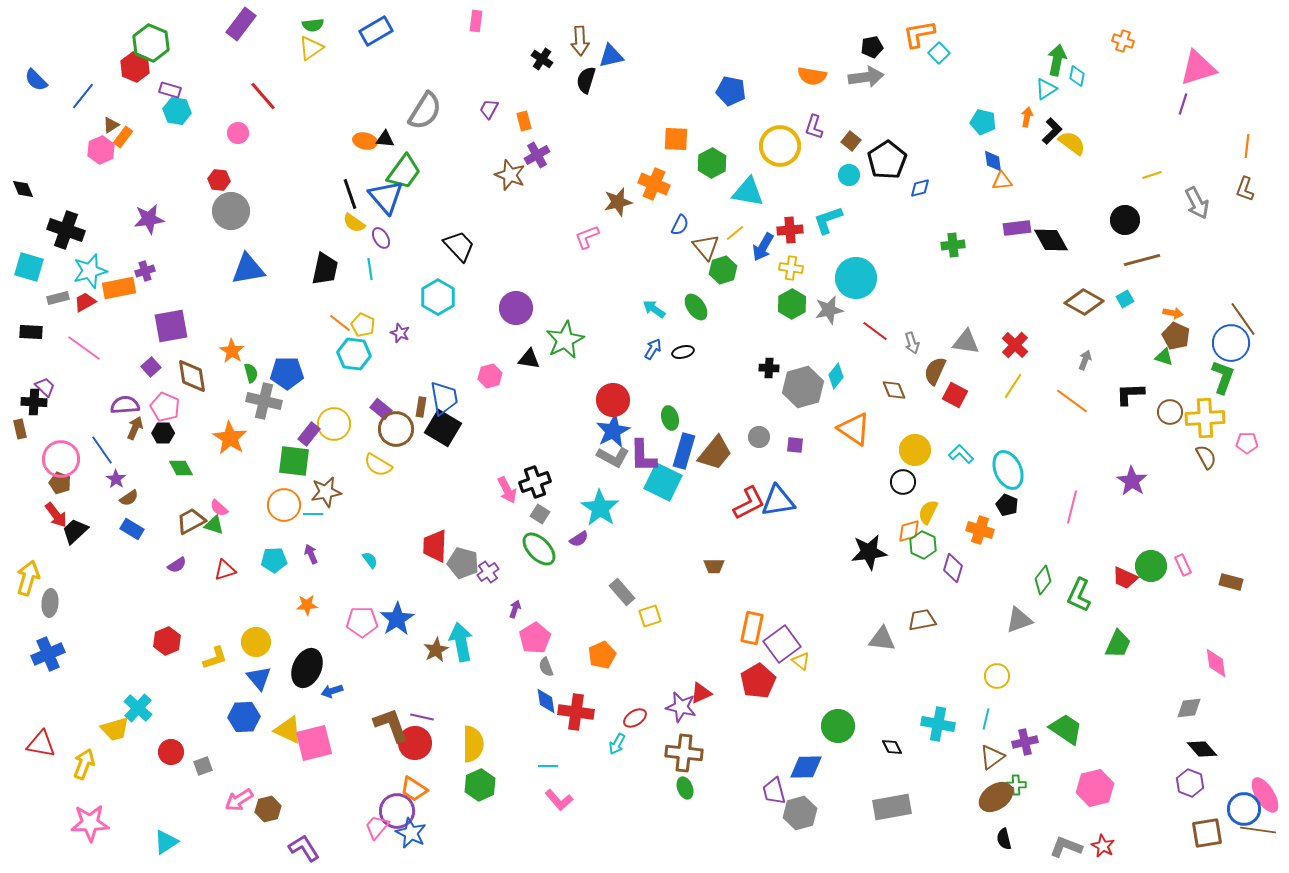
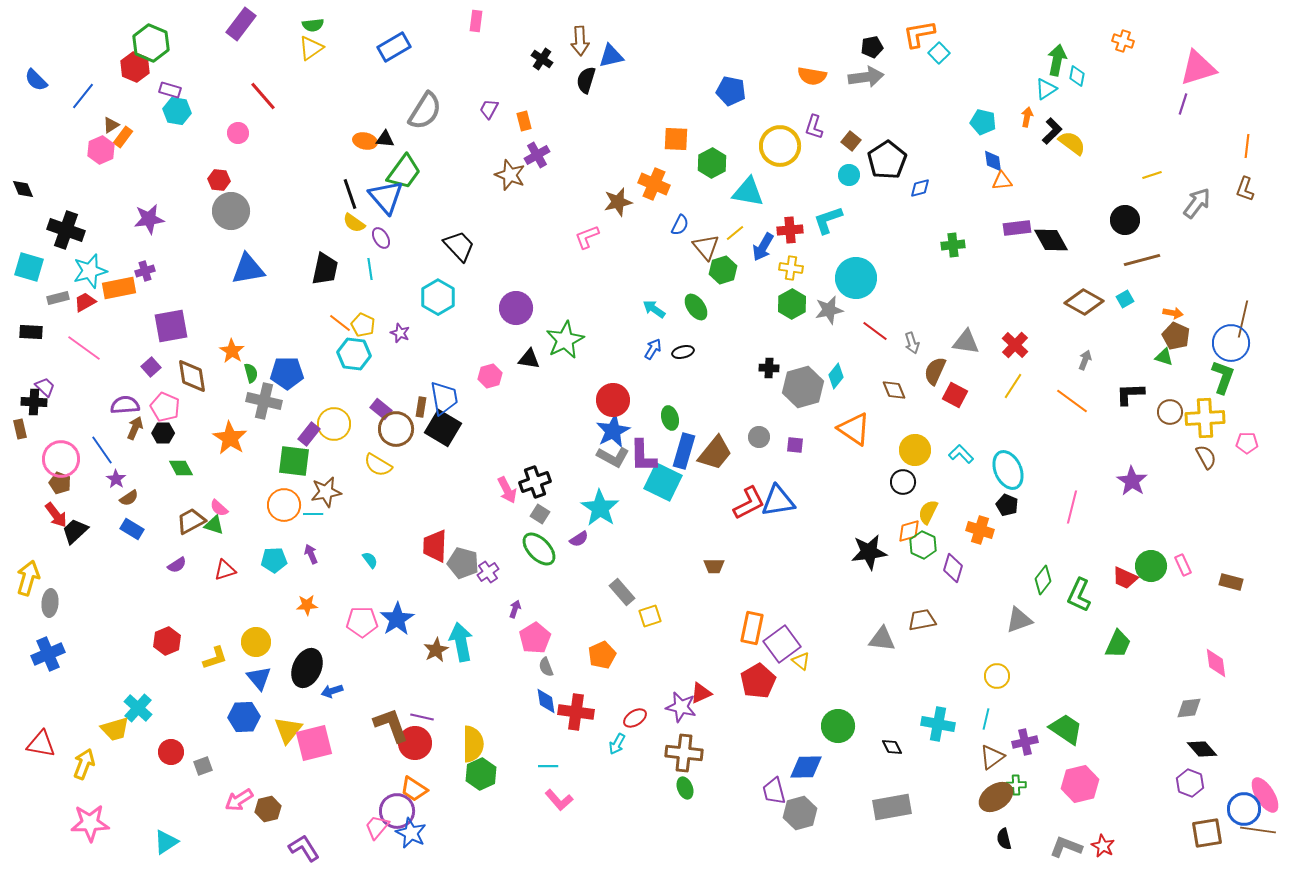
blue rectangle at (376, 31): moved 18 px right, 16 px down
gray arrow at (1197, 203): rotated 116 degrees counterclockwise
brown line at (1243, 319): rotated 48 degrees clockwise
yellow triangle at (288, 730): rotated 44 degrees clockwise
green hexagon at (480, 785): moved 1 px right, 11 px up
pink hexagon at (1095, 788): moved 15 px left, 4 px up
